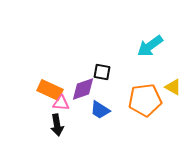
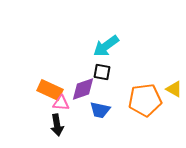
cyan arrow: moved 44 px left
yellow triangle: moved 1 px right, 2 px down
blue trapezoid: rotated 20 degrees counterclockwise
